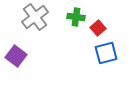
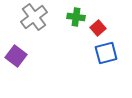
gray cross: moved 1 px left
